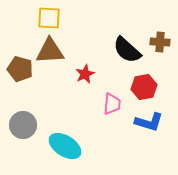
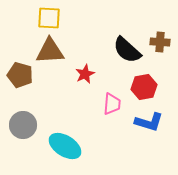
brown pentagon: moved 6 px down
